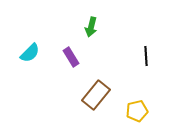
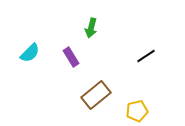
green arrow: moved 1 px down
black line: rotated 60 degrees clockwise
brown rectangle: rotated 12 degrees clockwise
